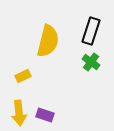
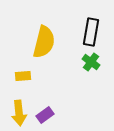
black rectangle: moved 1 px down; rotated 8 degrees counterclockwise
yellow semicircle: moved 4 px left, 1 px down
yellow rectangle: rotated 21 degrees clockwise
purple rectangle: rotated 54 degrees counterclockwise
